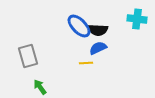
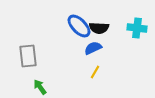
cyan cross: moved 9 px down
black semicircle: moved 1 px right, 2 px up
blue semicircle: moved 5 px left
gray rectangle: rotated 10 degrees clockwise
yellow line: moved 9 px right, 9 px down; rotated 56 degrees counterclockwise
